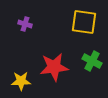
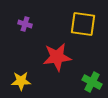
yellow square: moved 1 px left, 2 px down
green cross: moved 21 px down
red star: moved 3 px right, 10 px up
